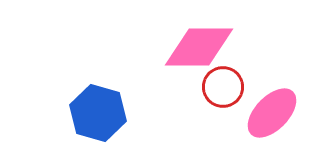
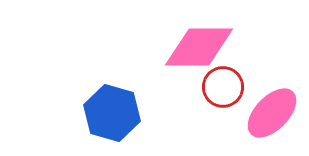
blue hexagon: moved 14 px right
